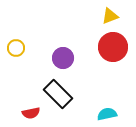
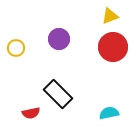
purple circle: moved 4 px left, 19 px up
cyan semicircle: moved 2 px right, 1 px up
